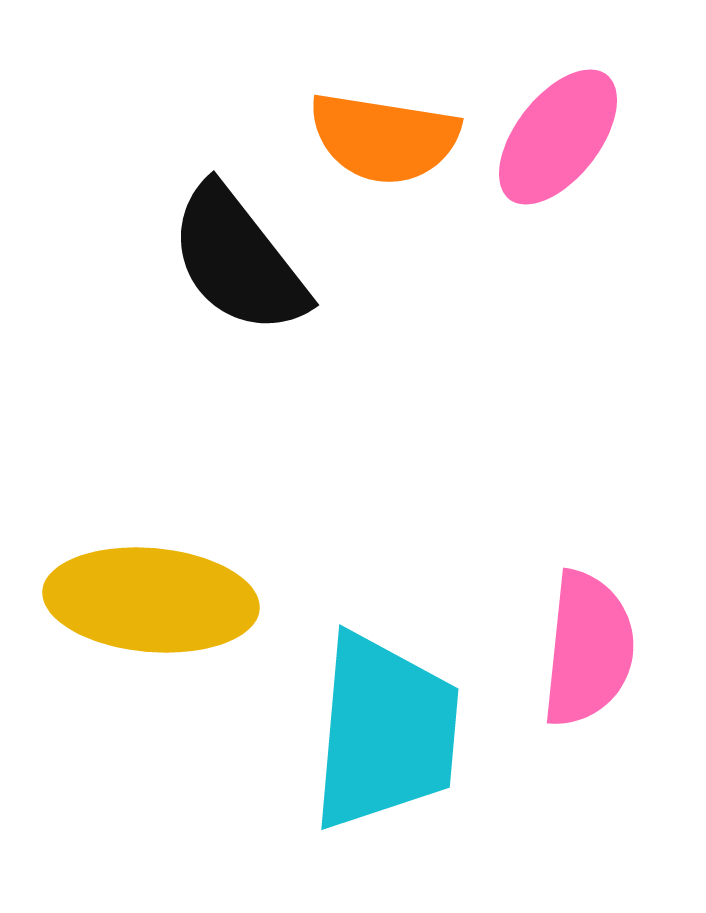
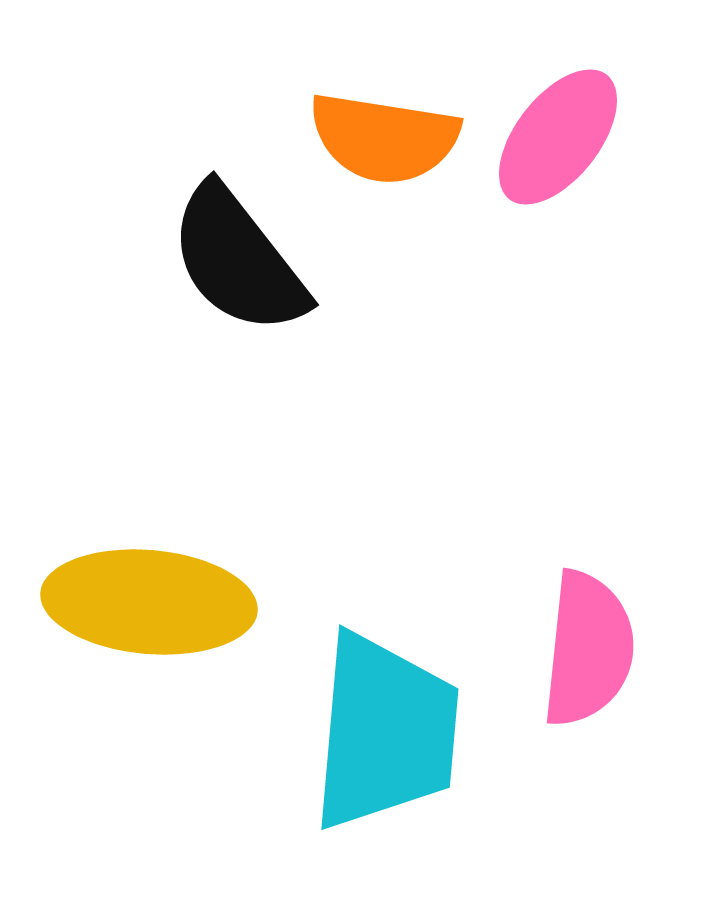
yellow ellipse: moved 2 px left, 2 px down
